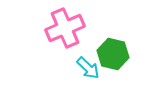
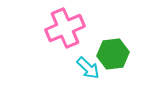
green hexagon: rotated 20 degrees counterclockwise
